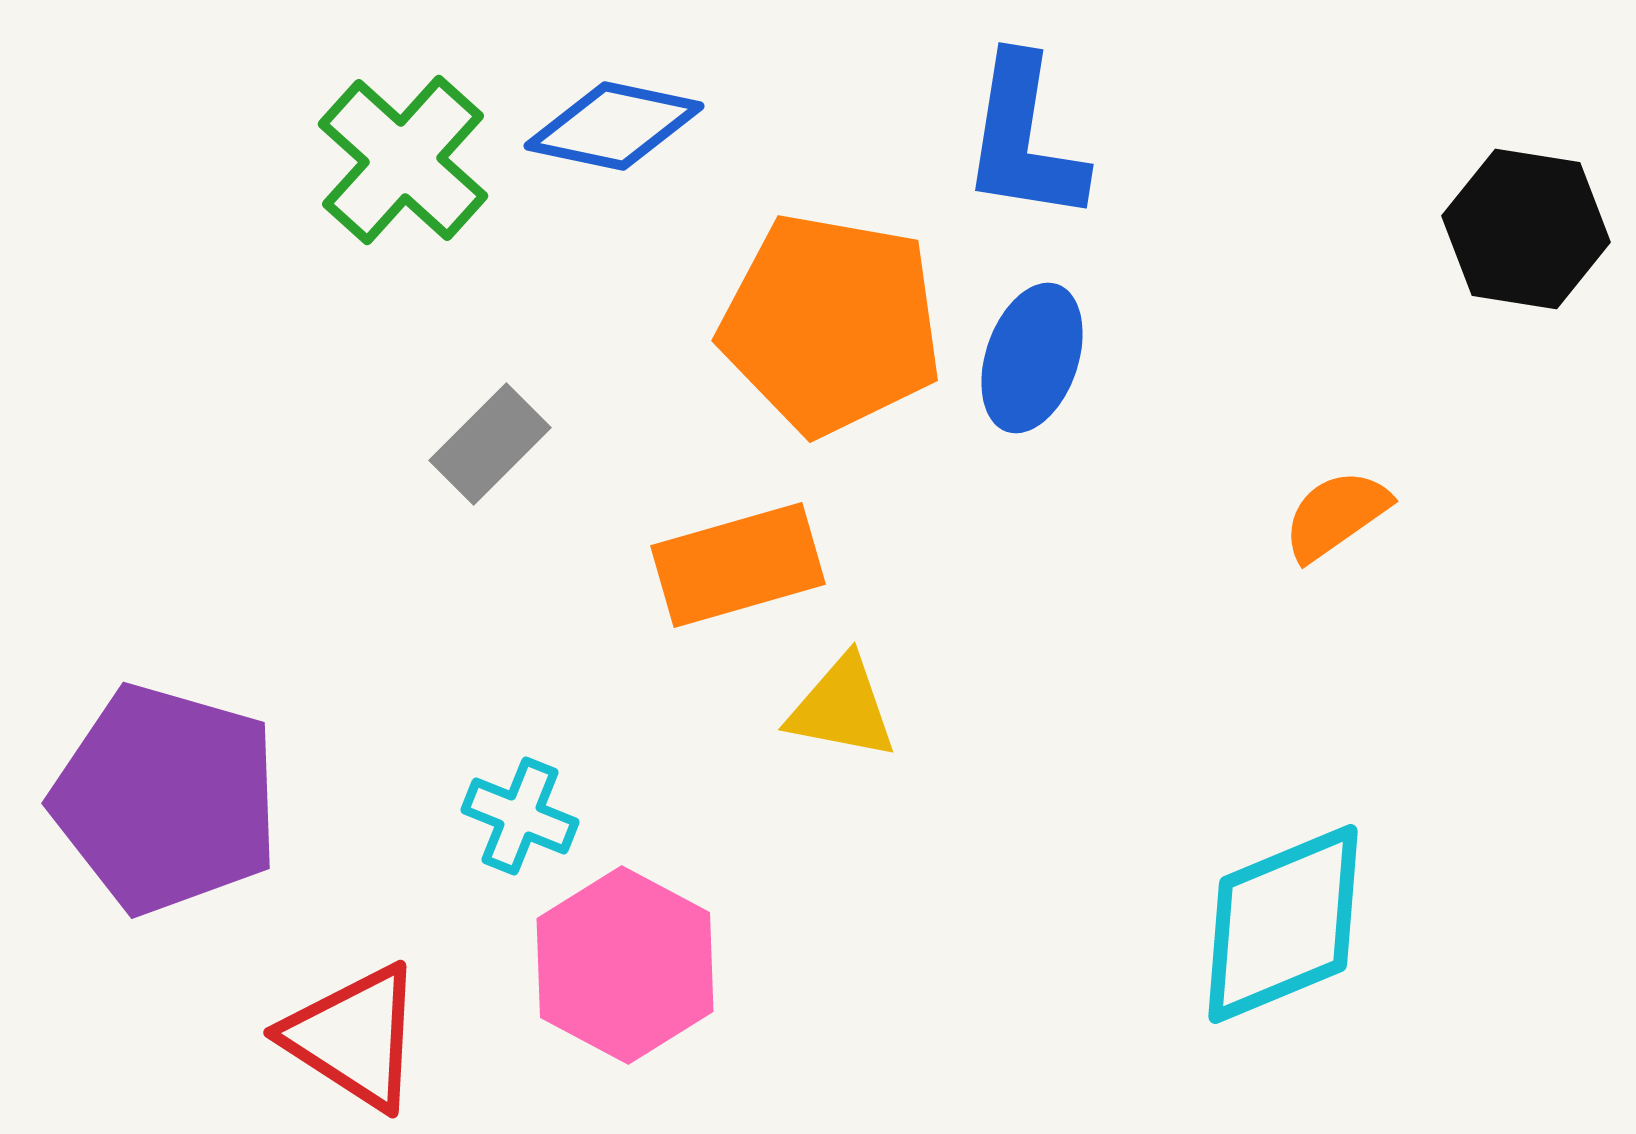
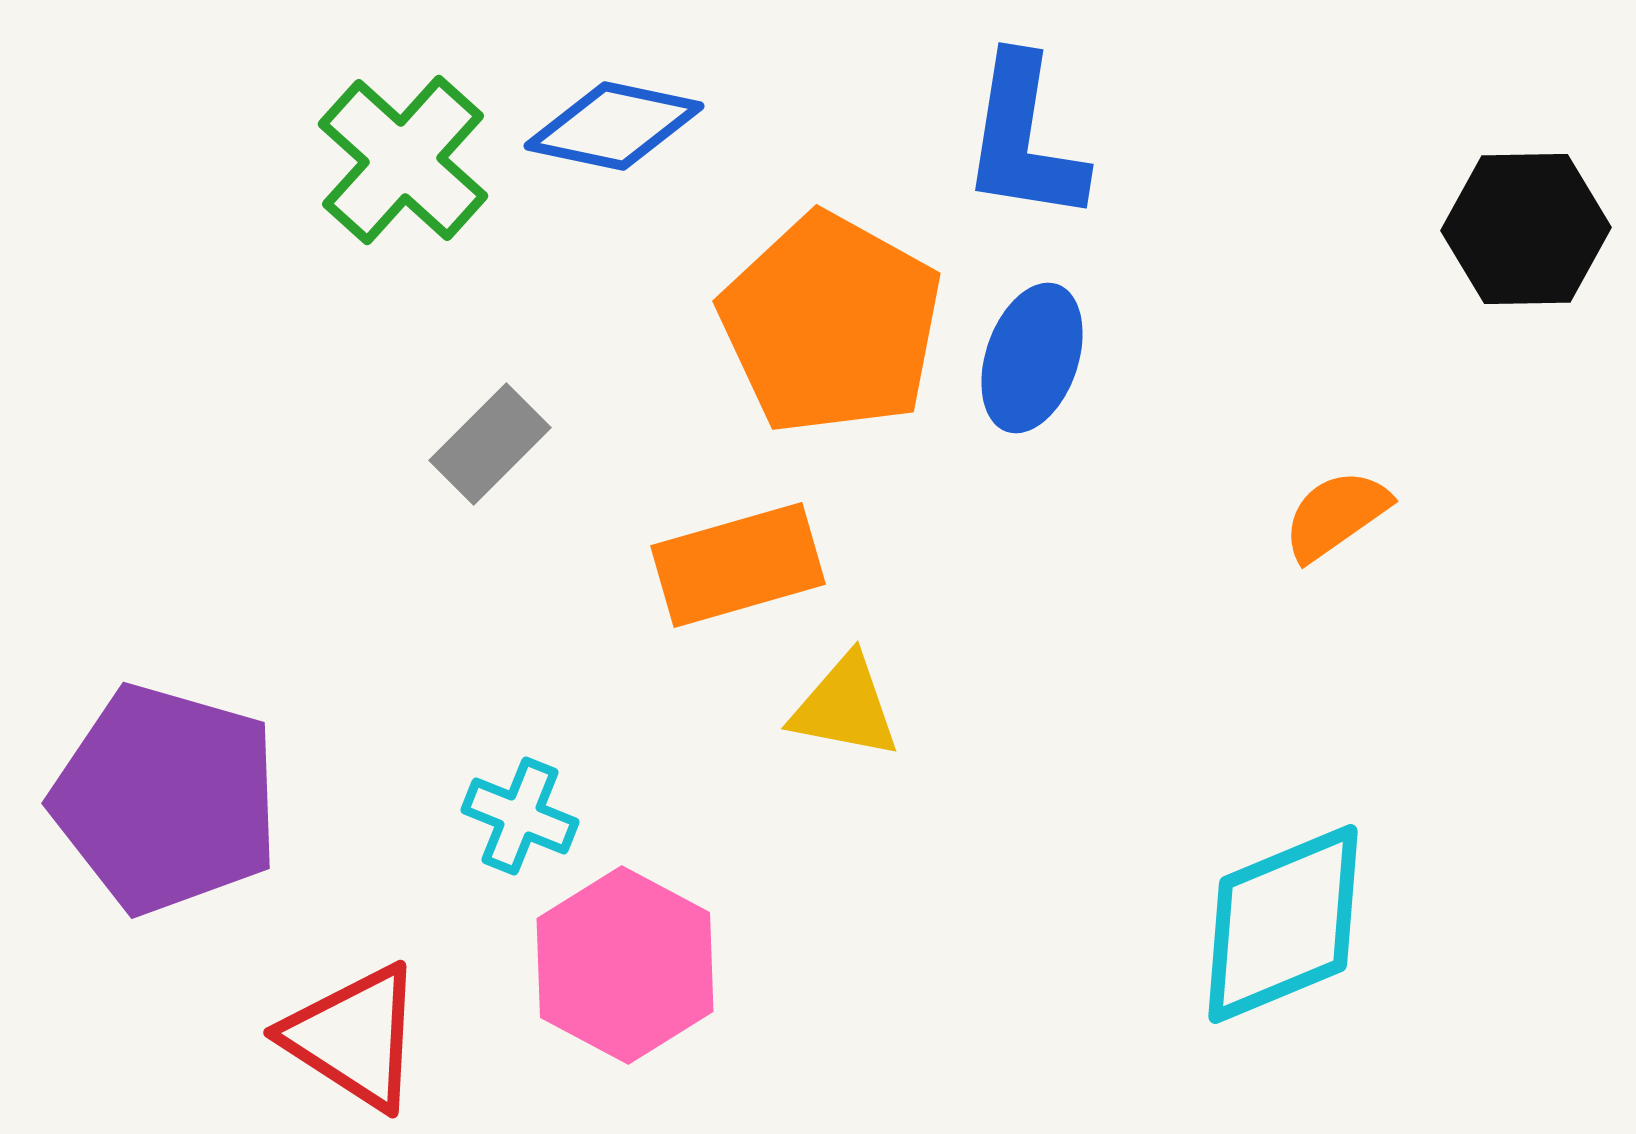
black hexagon: rotated 10 degrees counterclockwise
orange pentagon: rotated 19 degrees clockwise
yellow triangle: moved 3 px right, 1 px up
